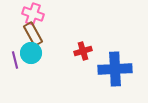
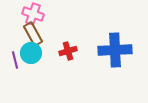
red cross: moved 15 px left
blue cross: moved 19 px up
